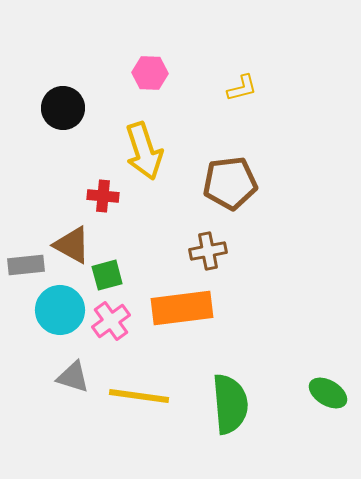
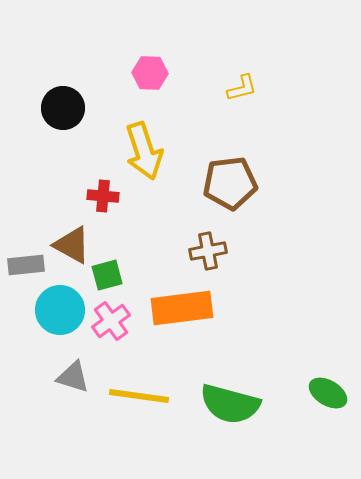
green semicircle: rotated 110 degrees clockwise
